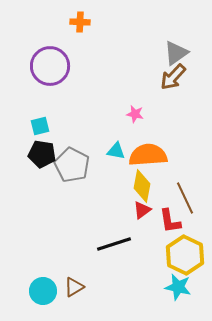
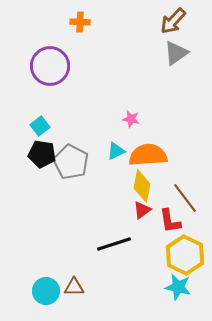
brown arrow: moved 56 px up
pink star: moved 4 px left, 5 px down
cyan square: rotated 24 degrees counterclockwise
cyan triangle: rotated 36 degrees counterclockwise
gray pentagon: moved 1 px left, 3 px up
brown line: rotated 12 degrees counterclockwise
brown triangle: rotated 30 degrees clockwise
cyan circle: moved 3 px right
